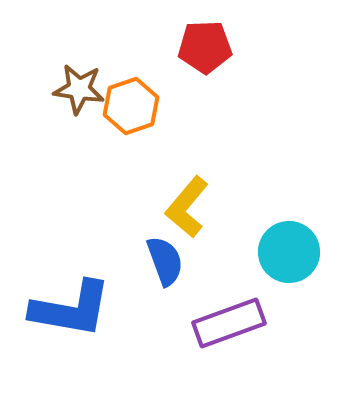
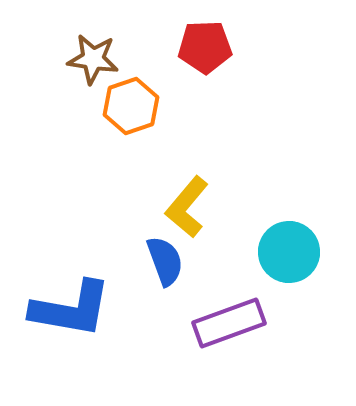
brown star: moved 14 px right, 30 px up
